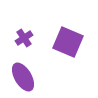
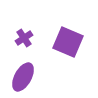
purple ellipse: rotated 60 degrees clockwise
